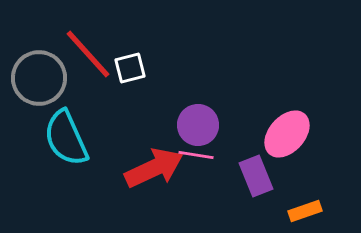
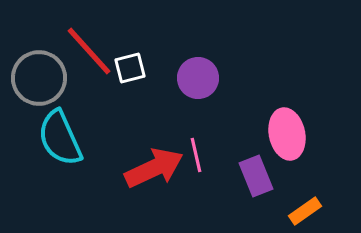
red line: moved 1 px right, 3 px up
purple circle: moved 47 px up
pink ellipse: rotated 54 degrees counterclockwise
cyan semicircle: moved 6 px left
pink line: rotated 68 degrees clockwise
orange rectangle: rotated 16 degrees counterclockwise
